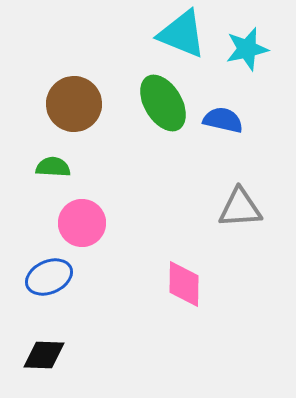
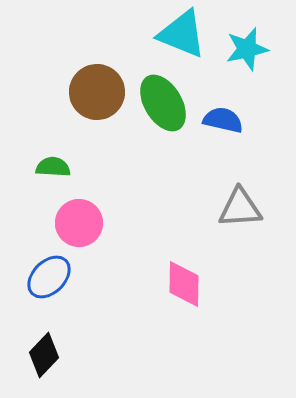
brown circle: moved 23 px right, 12 px up
pink circle: moved 3 px left
blue ellipse: rotated 21 degrees counterclockwise
black diamond: rotated 48 degrees counterclockwise
